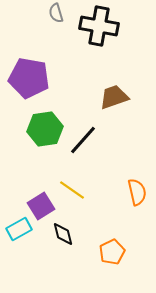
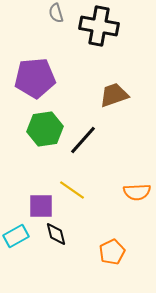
purple pentagon: moved 6 px right; rotated 15 degrees counterclockwise
brown trapezoid: moved 2 px up
orange semicircle: rotated 100 degrees clockwise
purple square: rotated 32 degrees clockwise
cyan rectangle: moved 3 px left, 7 px down
black diamond: moved 7 px left
